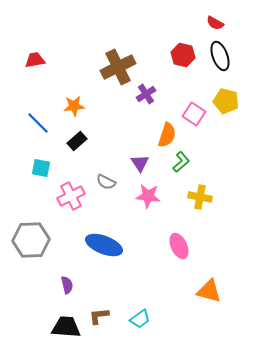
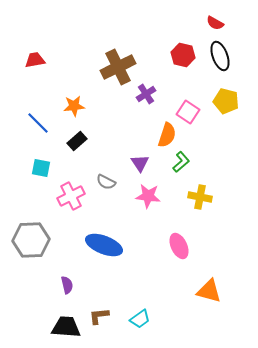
pink square: moved 6 px left, 2 px up
